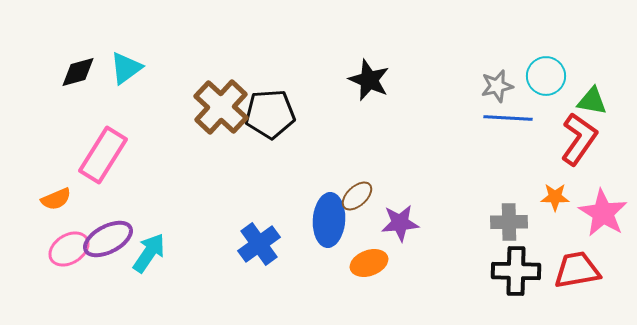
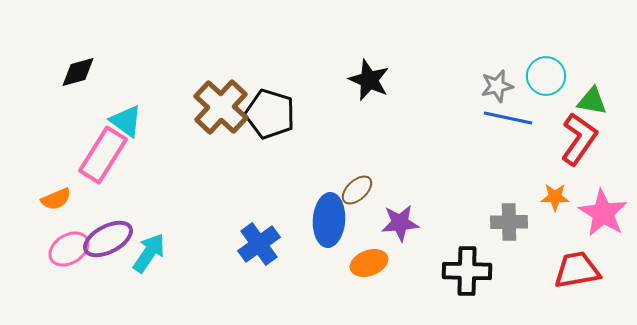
cyan triangle: moved 53 px down; rotated 48 degrees counterclockwise
black pentagon: rotated 21 degrees clockwise
blue line: rotated 9 degrees clockwise
brown ellipse: moved 6 px up
black cross: moved 49 px left
